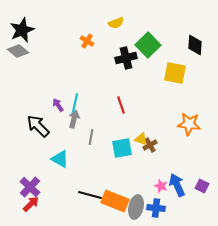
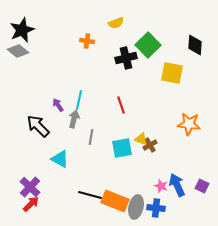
orange cross: rotated 24 degrees counterclockwise
yellow square: moved 3 px left
cyan line: moved 4 px right, 3 px up
